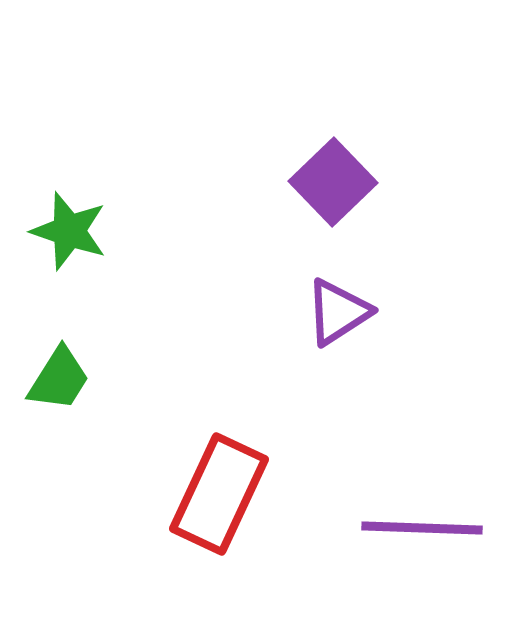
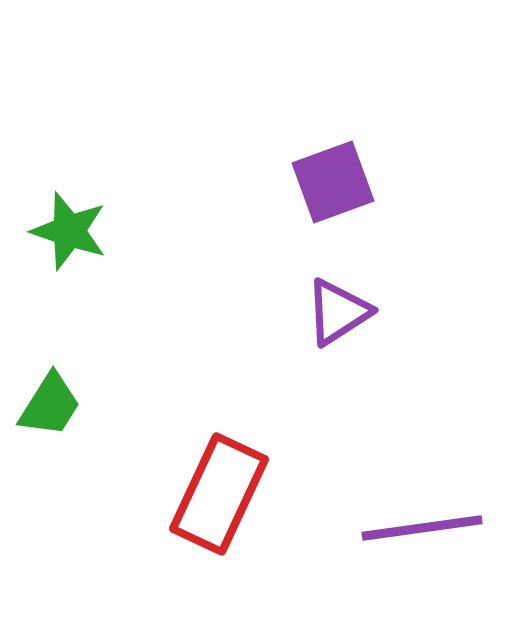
purple square: rotated 24 degrees clockwise
green trapezoid: moved 9 px left, 26 px down
purple line: rotated 10 degrees counterclockwise
